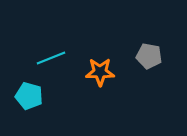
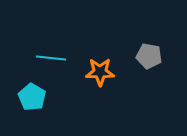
cyan line: rotated 28 degrees clockwise
cyan pentagon: moved 3 px right, 1 px down; rotated 16 degrees clockwise
